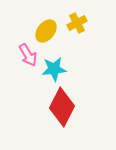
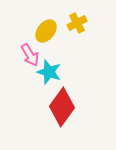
pink arrow: moved 2 px right
cyan star: moved 5 px left, 3 px down; rotated 25 degrees clockwise
red diamond: rotated 9 degrees clockwise
